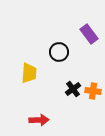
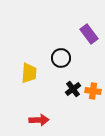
black circle: moved 2 px right, 6 px down
